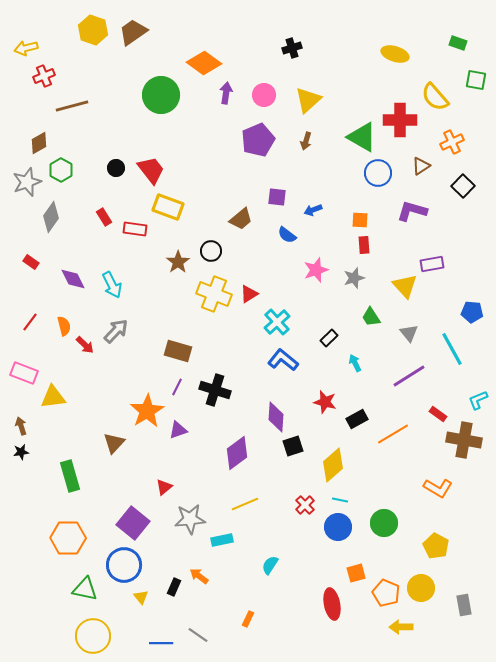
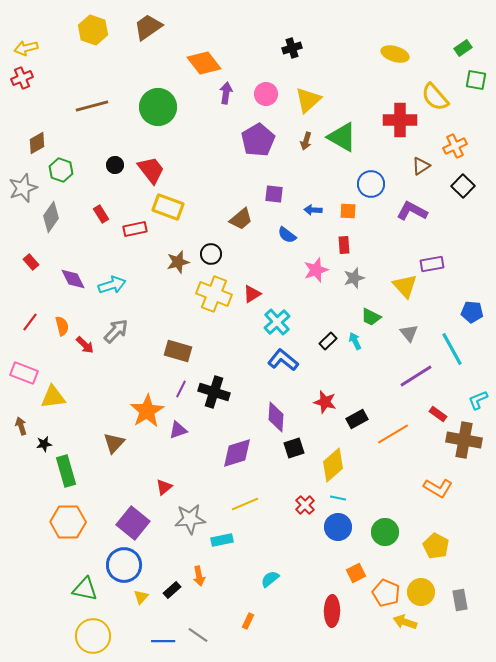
brown trapezoid at (133, 32): moved 15 px right, 5 px up
green rectangle at (458, 43): moved 5 px right, 5 px down; rotated 54 degrees counterclockwise
orange diamond at (204, 63): rotated 16 degrees clockwise
red cross at (44, 76): moved 22 px left, 2 px down
green circle at (161, 95): moved 3 px left, 12 px down
pink circle at (264, 95): moved 2 px right, 1 px up
brown line at (72, 106): moved 20 px right
green triangle at (362, 137): moved 20 px left
purple pentagon at (258, 140): rotated 8 degrees counterclockwise
orange cross at (452, 142): moved 3 px right, 4 px down
brown diamond at (39, 143): moved 2 px left
black circle at (116, 168): moved 1 px left, 3 px up
green hexagon at (61, 170): rotated 10 degrees counterclockwise
blue circle at (378, 173): moved 7 px left, 11 px down
gray star at (27, 182): moved 4 px left, 6 px down
purple square at (277, 197): moved 3 px left, 3 px up
blue arrow at (313, 210): rotated 24 degrees clockwise
purple L-shape at (412, 211): rotated 12 degrees clockwise
red rectangle at (104, 217): moved 3 px left, 3 px up
orange square at (360, 220): moved 12 px left, 9 px up
red rectangle at (135, 229): rotated 20 degrees counterclockwise
red rectangle at (364, 245): moved 20 px left
black circle at (211, 251): moved 3 px down
red rectangle at (31, 262): rotated 14 degrees clockwise
brown star at (178, 262): rotated 20 degrees clockwise
cyan arrow at (112, 285): rotated 80 degrees counterclockwise
red triangle at (249, 294): moved 3 px right
green trapezoid at (371, 317): rotated 30 degrees counterclockwise
orange semicircle at (64, 326): moved 2 px left
black rectangle at (329, 338): moved 1 px left, 3 px down
cyan arrow at (355, 363): moved 22 px up
purple line at (409, 376): moved 7 px right
purple line at (177, 387): moved 4 px right, 2 px down
black cross at (215, 390): moved 1 px left, 2 px down
black square at (293, 446): moved 1 px right, 2 px down
black star at (21, 452): moved 23 px right, 8 px up
purple diamond at (237, 453): rotated 20 degrees clockwise
green rectangle at (70, 476): moved 4 px left, 5 px up
cyan line at (340, 500): moved 2 px left, 2 px up
green circle at (384, 523): moved 1 px right, 9 px down
orange hexagon at (68, 538): moved 16 px up
cyan semicircle at (270, 565): moved 14 px down; rotated 18 degrees clockwise
orange square at (356, 573): rotated 12 degrees counterclockwise
orange arrow at (199, 576): rotated 138 degrees counterclockwise
black rectangle at (174, 587): moved 2 px left, 3 px down; rotated 24 degrees clockwise
yellow circle at (421, 588): moved 4 px down
yellow triangle at (141, 597): rotated 21 degrees clockwise
red ellipse at (332, 604): moved 7 px down; rotated 12 degrees clockwise
gray rectangle at (464, 605): moved 4 px left, 5 px up
orange rectangle at (248, 619): moved 2 px down
yellow arrow at (401, 627): moved 4 px right, 5 px up; rotated 20 degrees clockwise
blue line at (161, 643): moved 2 px right, 2 px up
